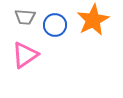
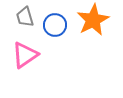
gray trapezoid: rotated 70 degrees clockwise
